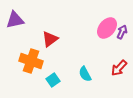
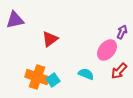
pink ellipse: moved 22 px down
orange cross: moved 6 px right, 16 px down
red arrow: moved 3 px down
cyan semicircle: moved 1 px right; rotated 140 degrees clockwise
